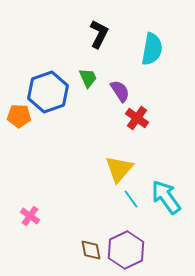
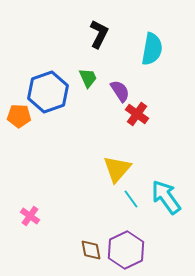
red cross: moved 4 px up
yellow triangle: moved 2 px left
